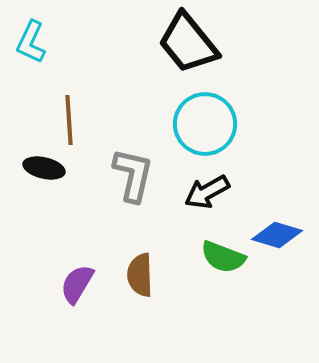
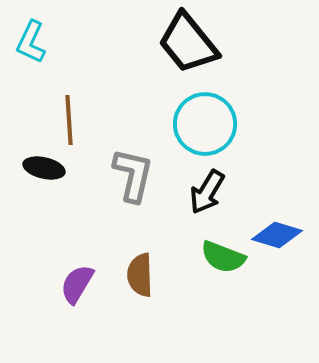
black arrow: rotated 30 degrees counterclockwise
